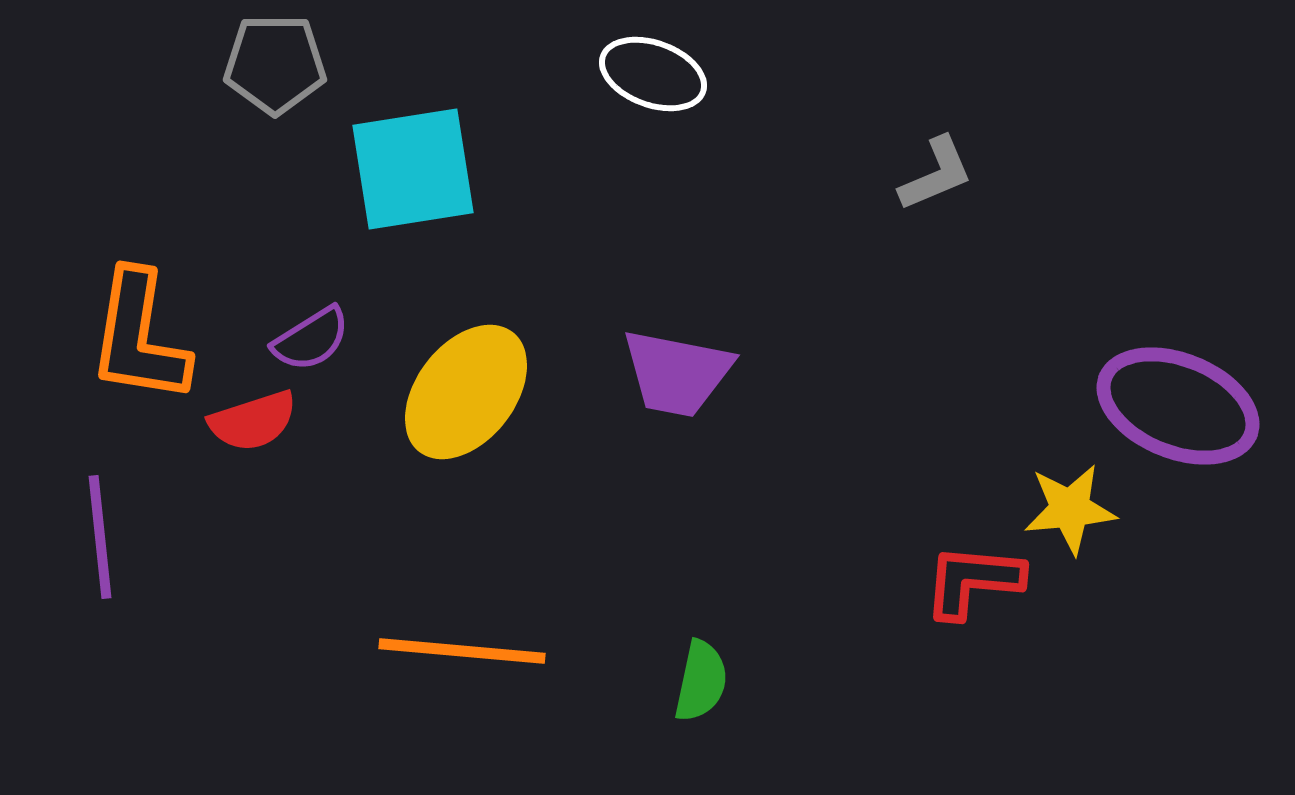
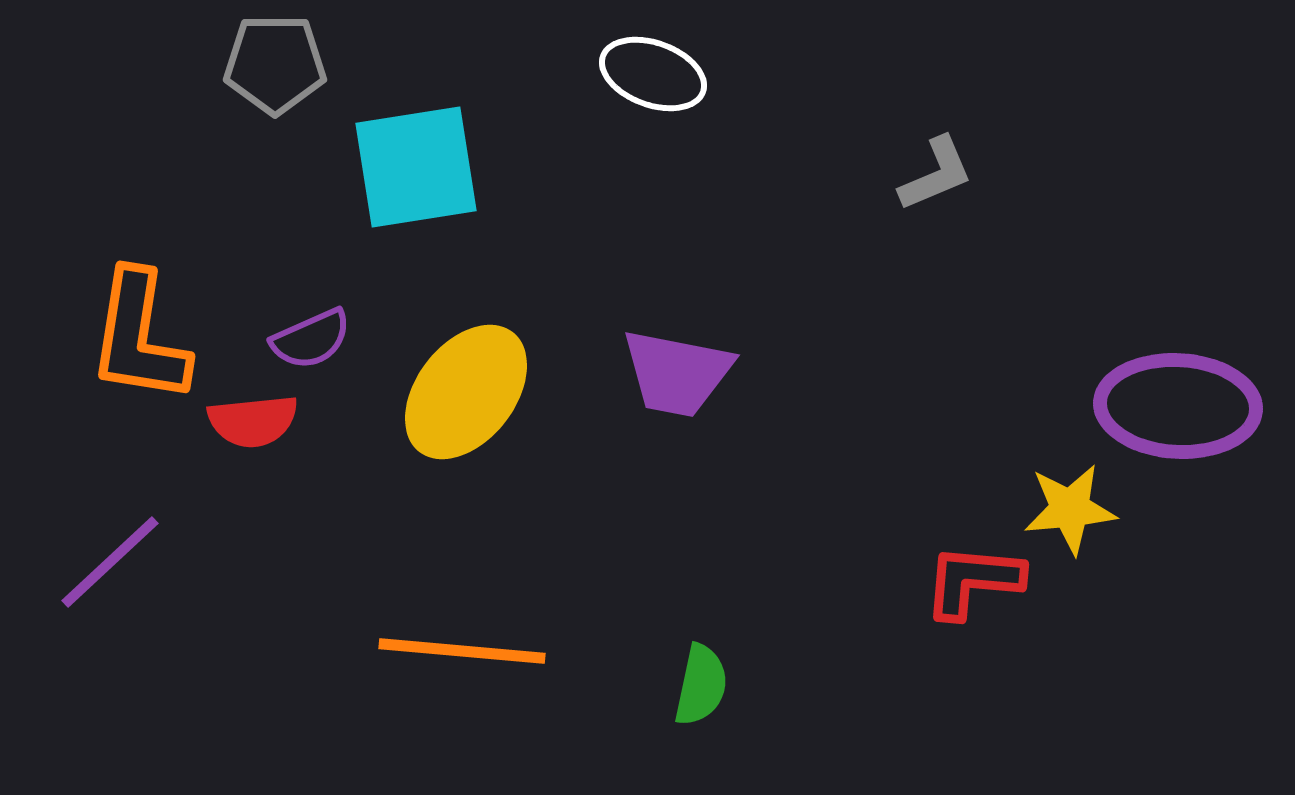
cyan square: moved 3 px right, 2 px up
purple semicircle: rotated 8 degrees clockwise
purple ellipse: rotated 19 degrees counterclockwise
red semicircle: rotated 12 degrees clockwise
purple line: moved 10 px right, 25 px down; rotated 53 degrees clockwise
green semicircle: moved 4 px down
